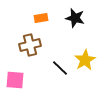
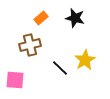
orange rectangle: rotated 32 degrees counterclockwise
